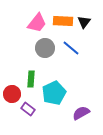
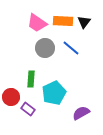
pink trapezoid: rotated 85 degrees clockwise
red circle: moved 1 px left, 3 px down
